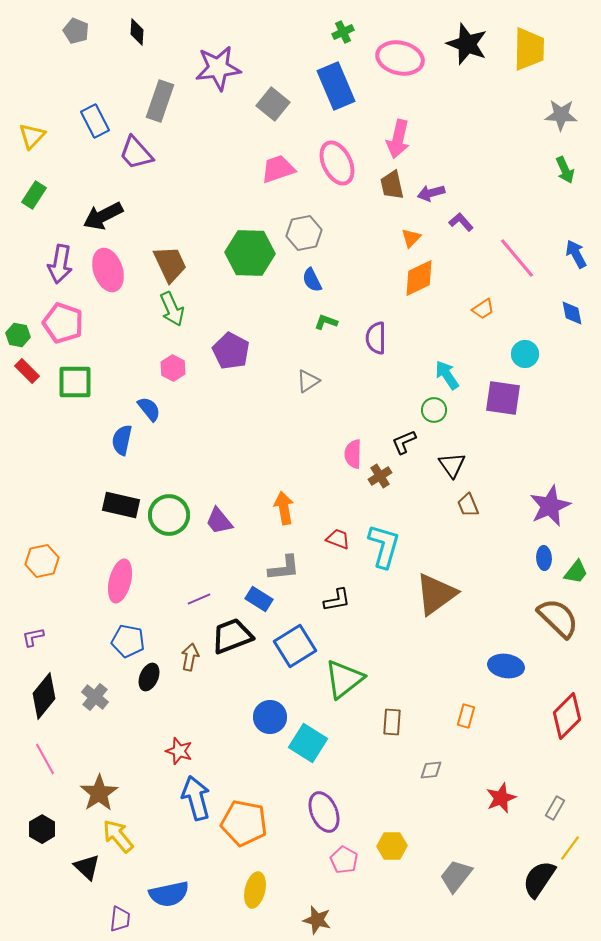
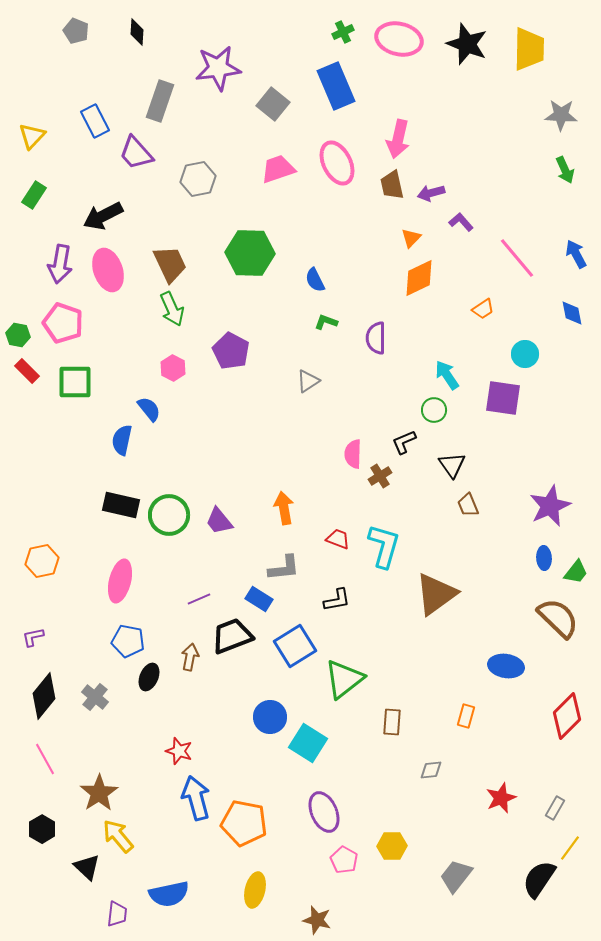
pink ellipse at (400, 58): moved 1 px left, 19 px up
gray hexagon at (304, 233): moved 106 px left, 54 px up
blue semicircle at (312, 280): moved 3 px right
purple trapezoid at (120, 919): moved 3 px left, 5 px up
